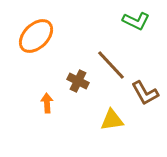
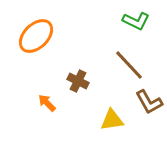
brown line: moved 18 px right
brown L-shape: moved 4 px right, 9 px down
orange arrow: rotated 42 degrees counterclockwise
